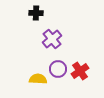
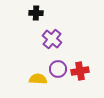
purple cross: rotated 12 degrees counterclockwise
red cross: rotated 24 degrees clockwise
